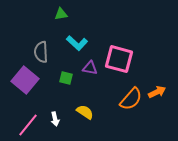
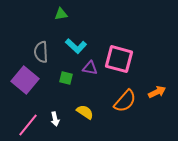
cyan L-shape: moved 1 px left, 3 px down
orange semicircle: moved 6 px left, 2 px down
